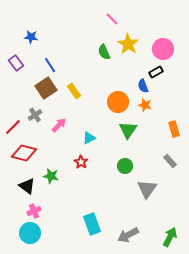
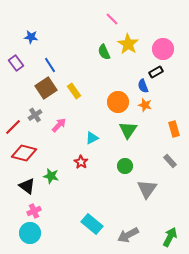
cyan triangle: moved 3 px right
cyan rectangle: rotated 30 degrees counterclockwise
